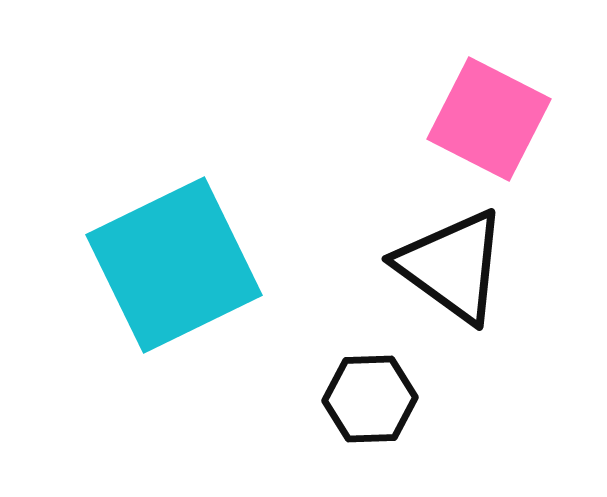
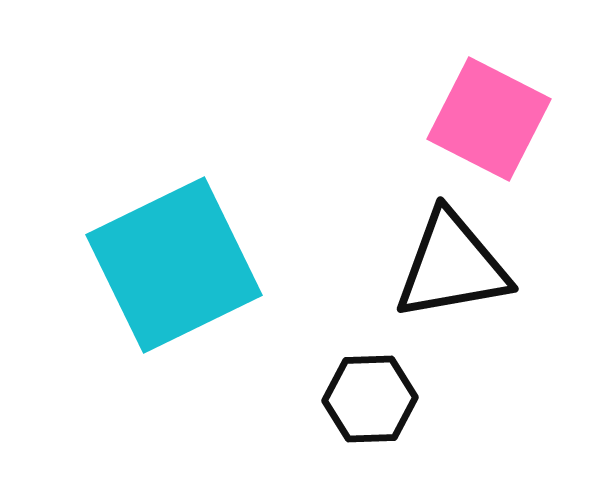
black triangle: rotated 46 degrees counterclockwise
